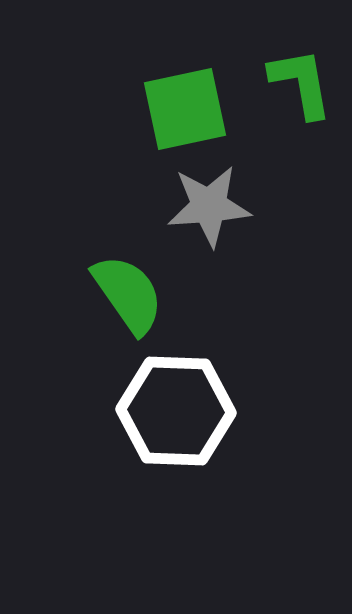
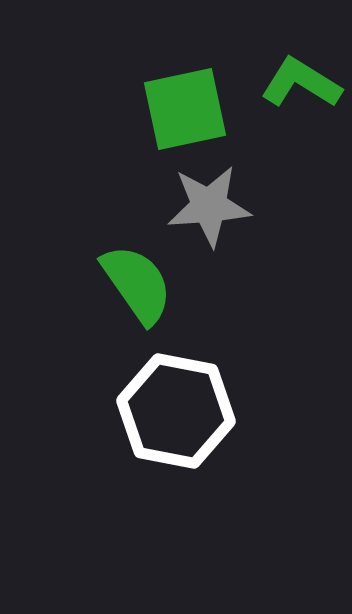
green L-shape: rotated 48 degrees counterclockwise
green semicircle: moved 9 px right, 10 px up
white hexagon: rotated 9 degrees clockwise
